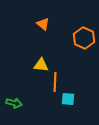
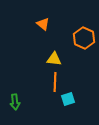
yellow triangle: moved 13 px right, 6 px up
cyan square: rotated 24 degrees counterclockwise
green arrow: moved 1 px right, 1 px up; rotated 70 degrees clockwise
